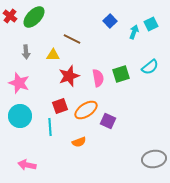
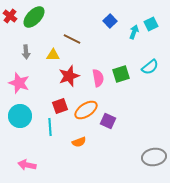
gray ellipse: moved 2 px up
